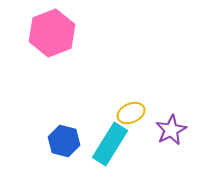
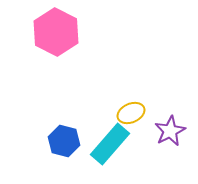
pink hexagon: moved 4 px right, 1 px up; rotated 12 degrees counterclockwise
purple star: moved 1 px left, 1 px down
cyan rectangle: rotated 9 degrees clockwise
